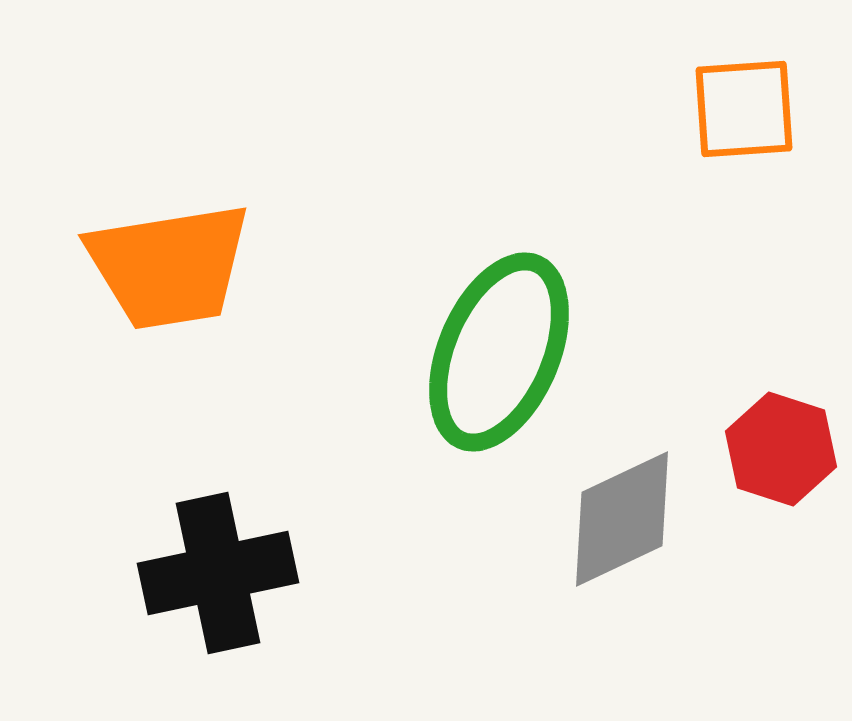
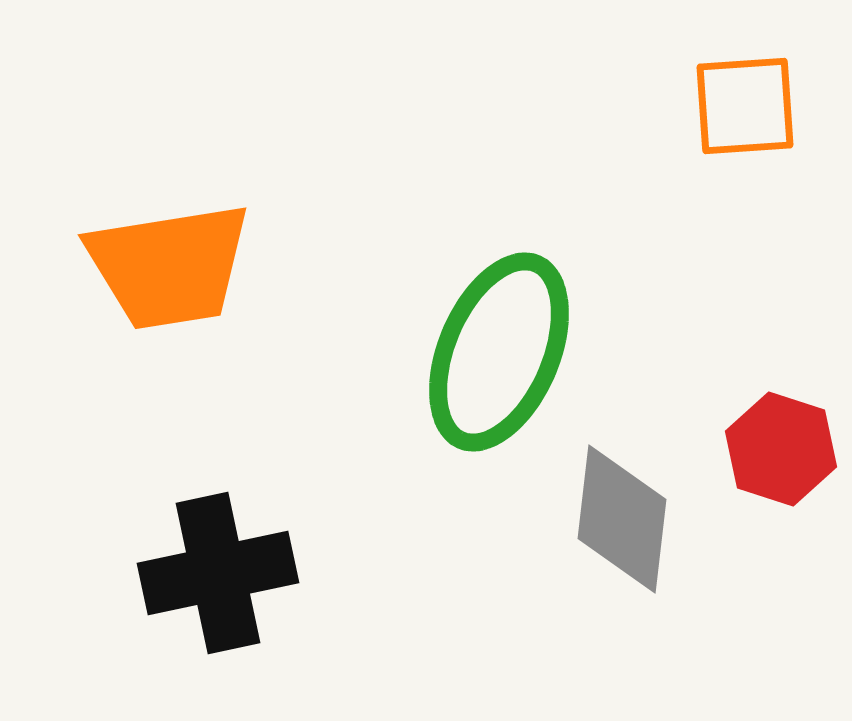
orange square: moved 1 px right, 3 px up
gray diamond: rotated 58 degrees counterclockwise
